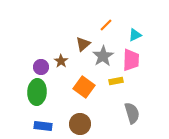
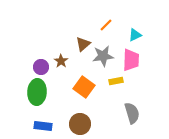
gray star: rotated 25 degrees clockwise
